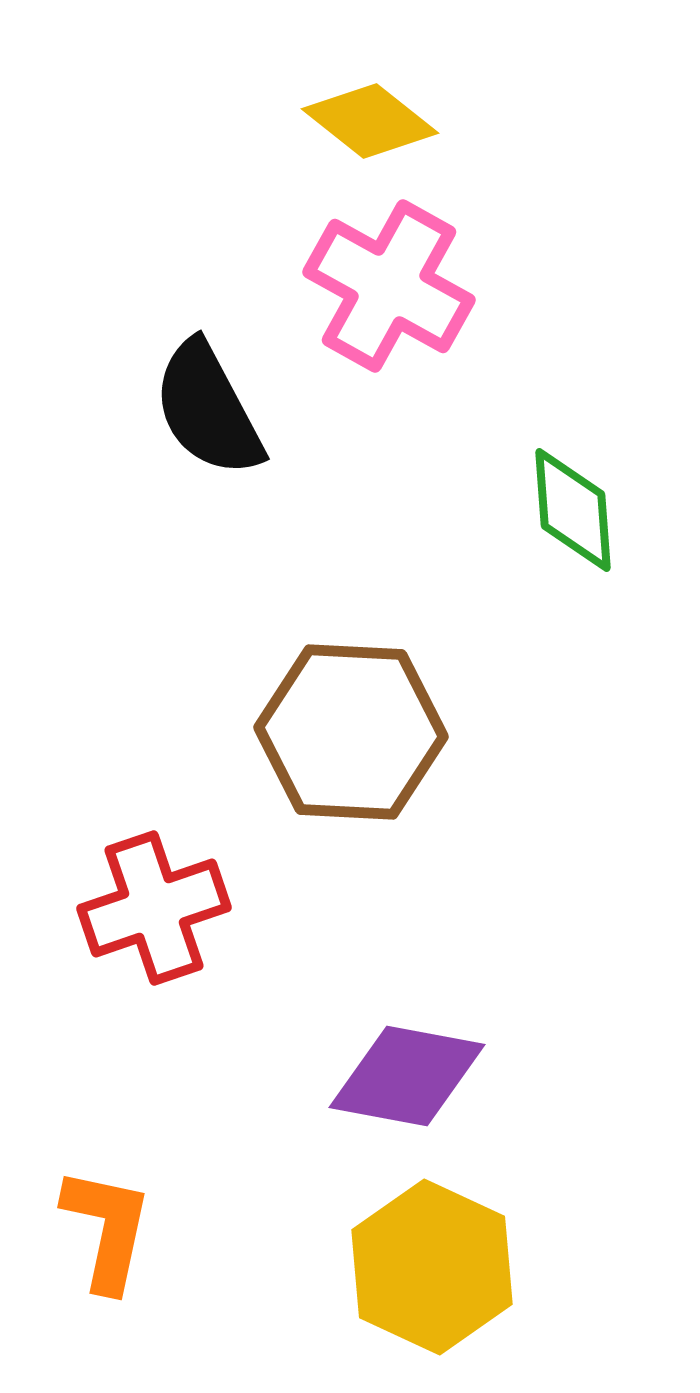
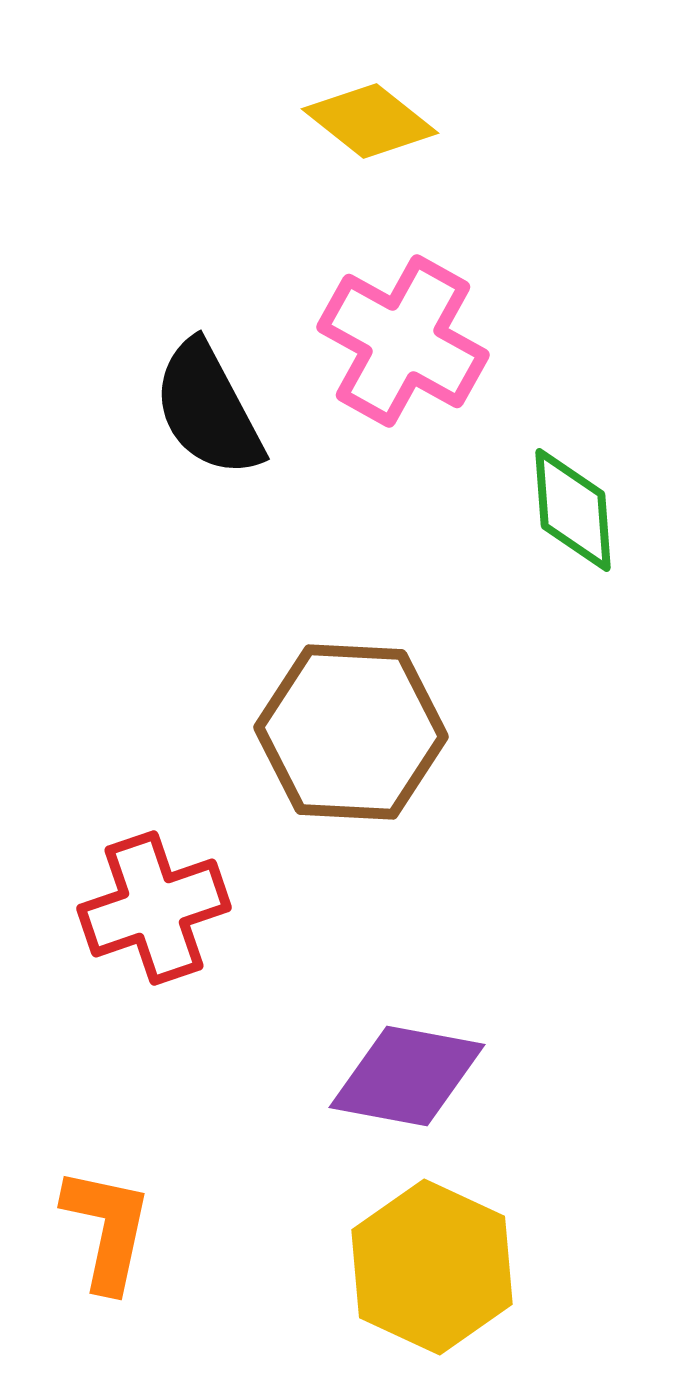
pink cross: moved 14 px right, 55 px down
